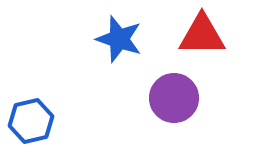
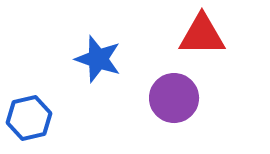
blue star: moved 21 px left, 20 px down
blue hexagon: moved 2 px left, 3 px up
